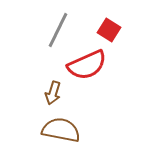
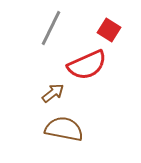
gray line: moved 7 px left, 2 px up
brown arrow: rotated 145 degrees counterclockwise
brown semicircle: moved 3 px right, 1 px up
